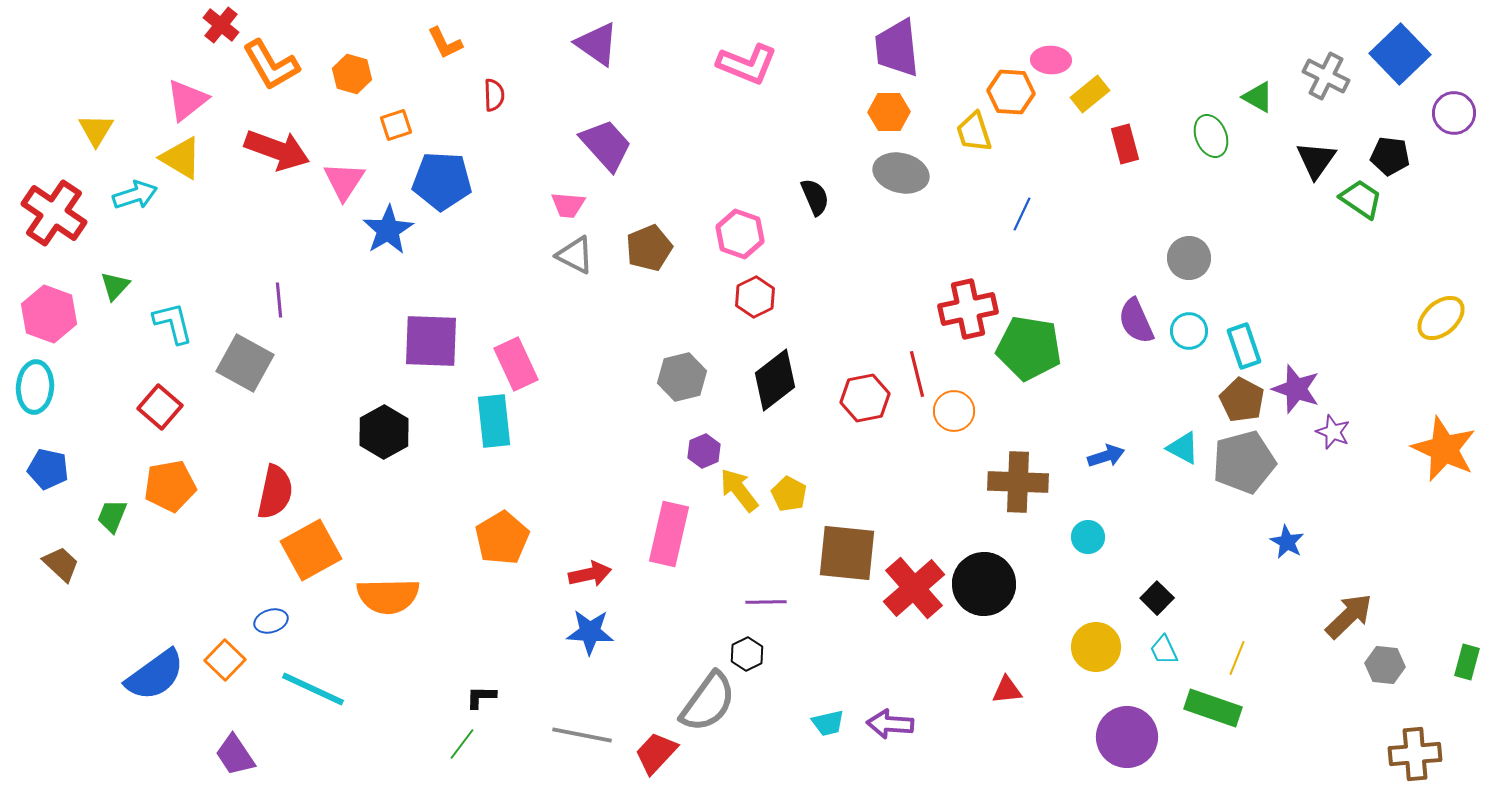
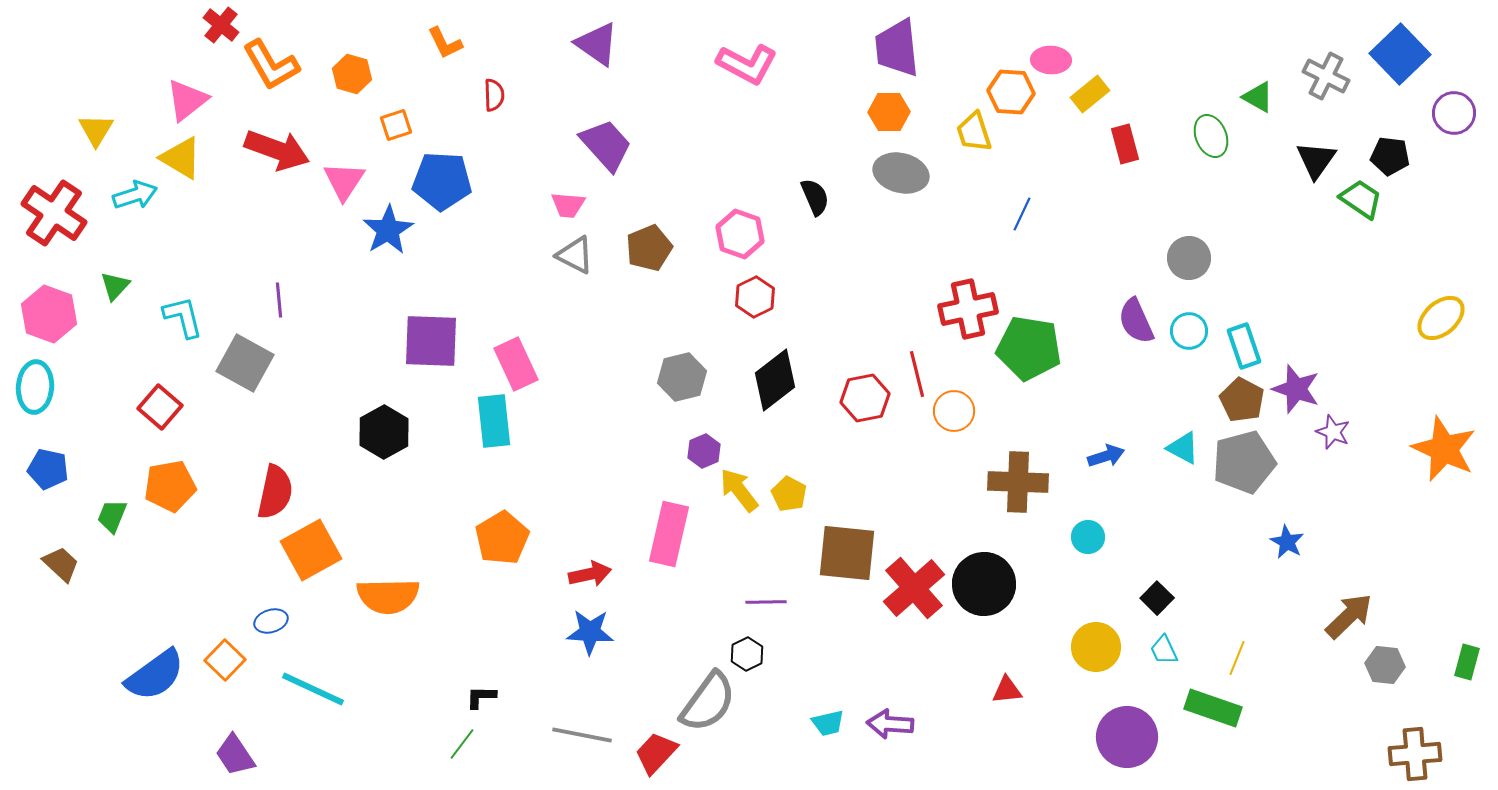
pink L-shape at (747, 64): rotated 6 degrees clockwise
cyan L-shape at (173, 323): moved 10 px right, 6 px up
